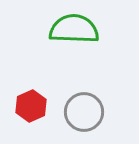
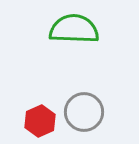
red hexagon: moved 9 px right, 15 px down
